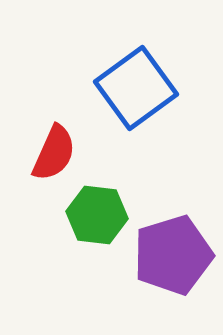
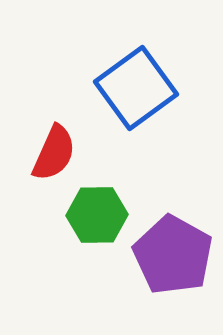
green hexagon: rotated 8 degrees counterclockwise
purple pentagon: rotated 26 degrees counterclockwise
